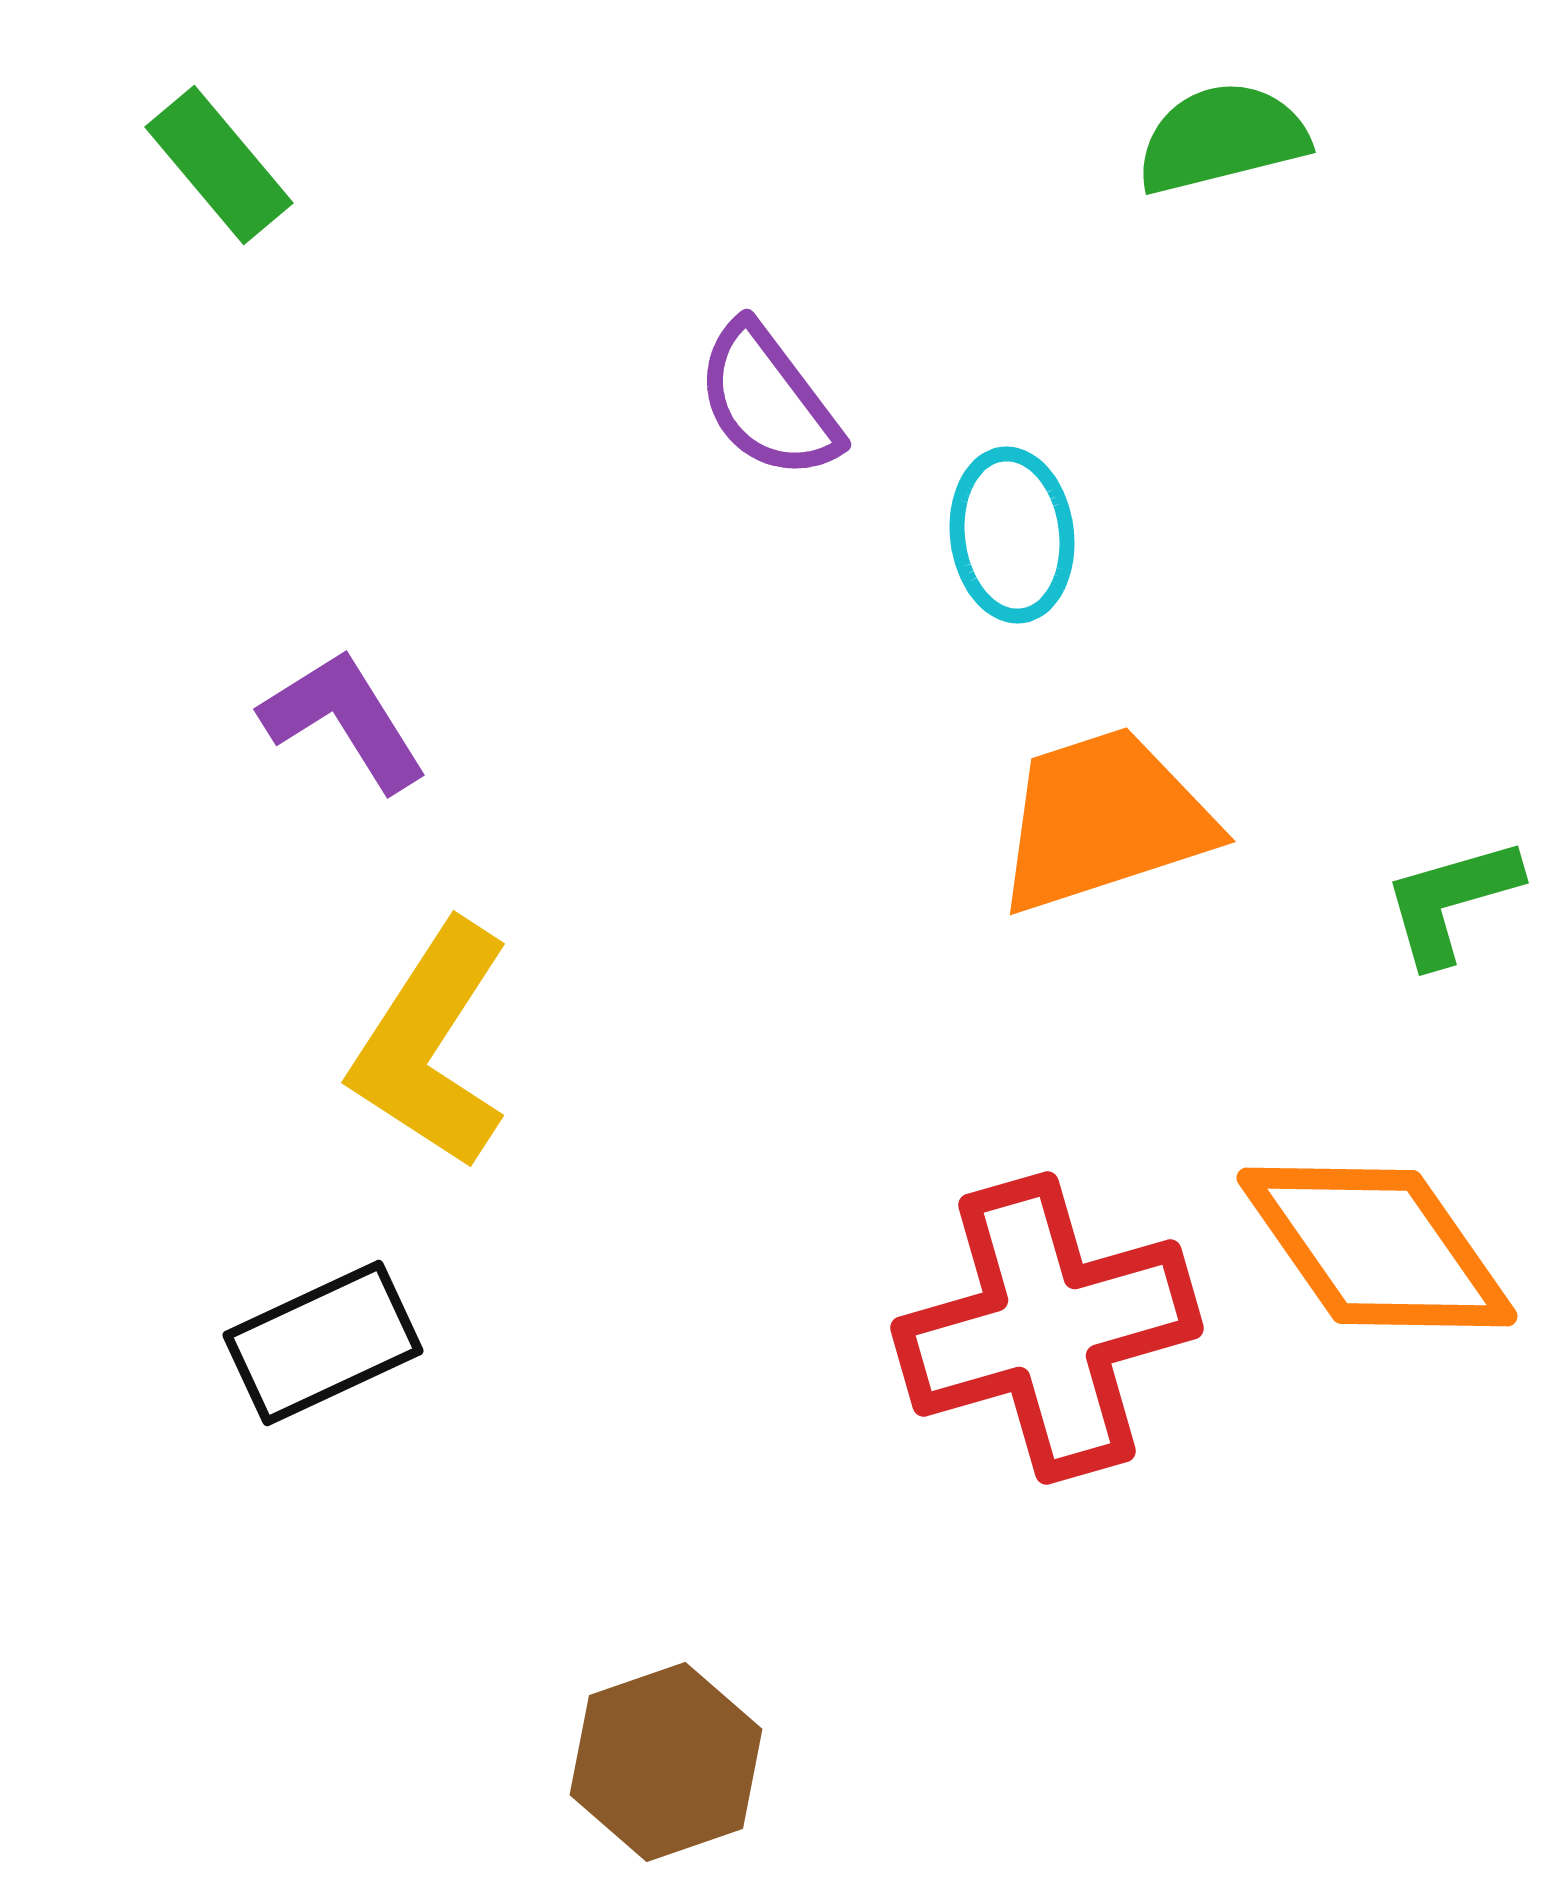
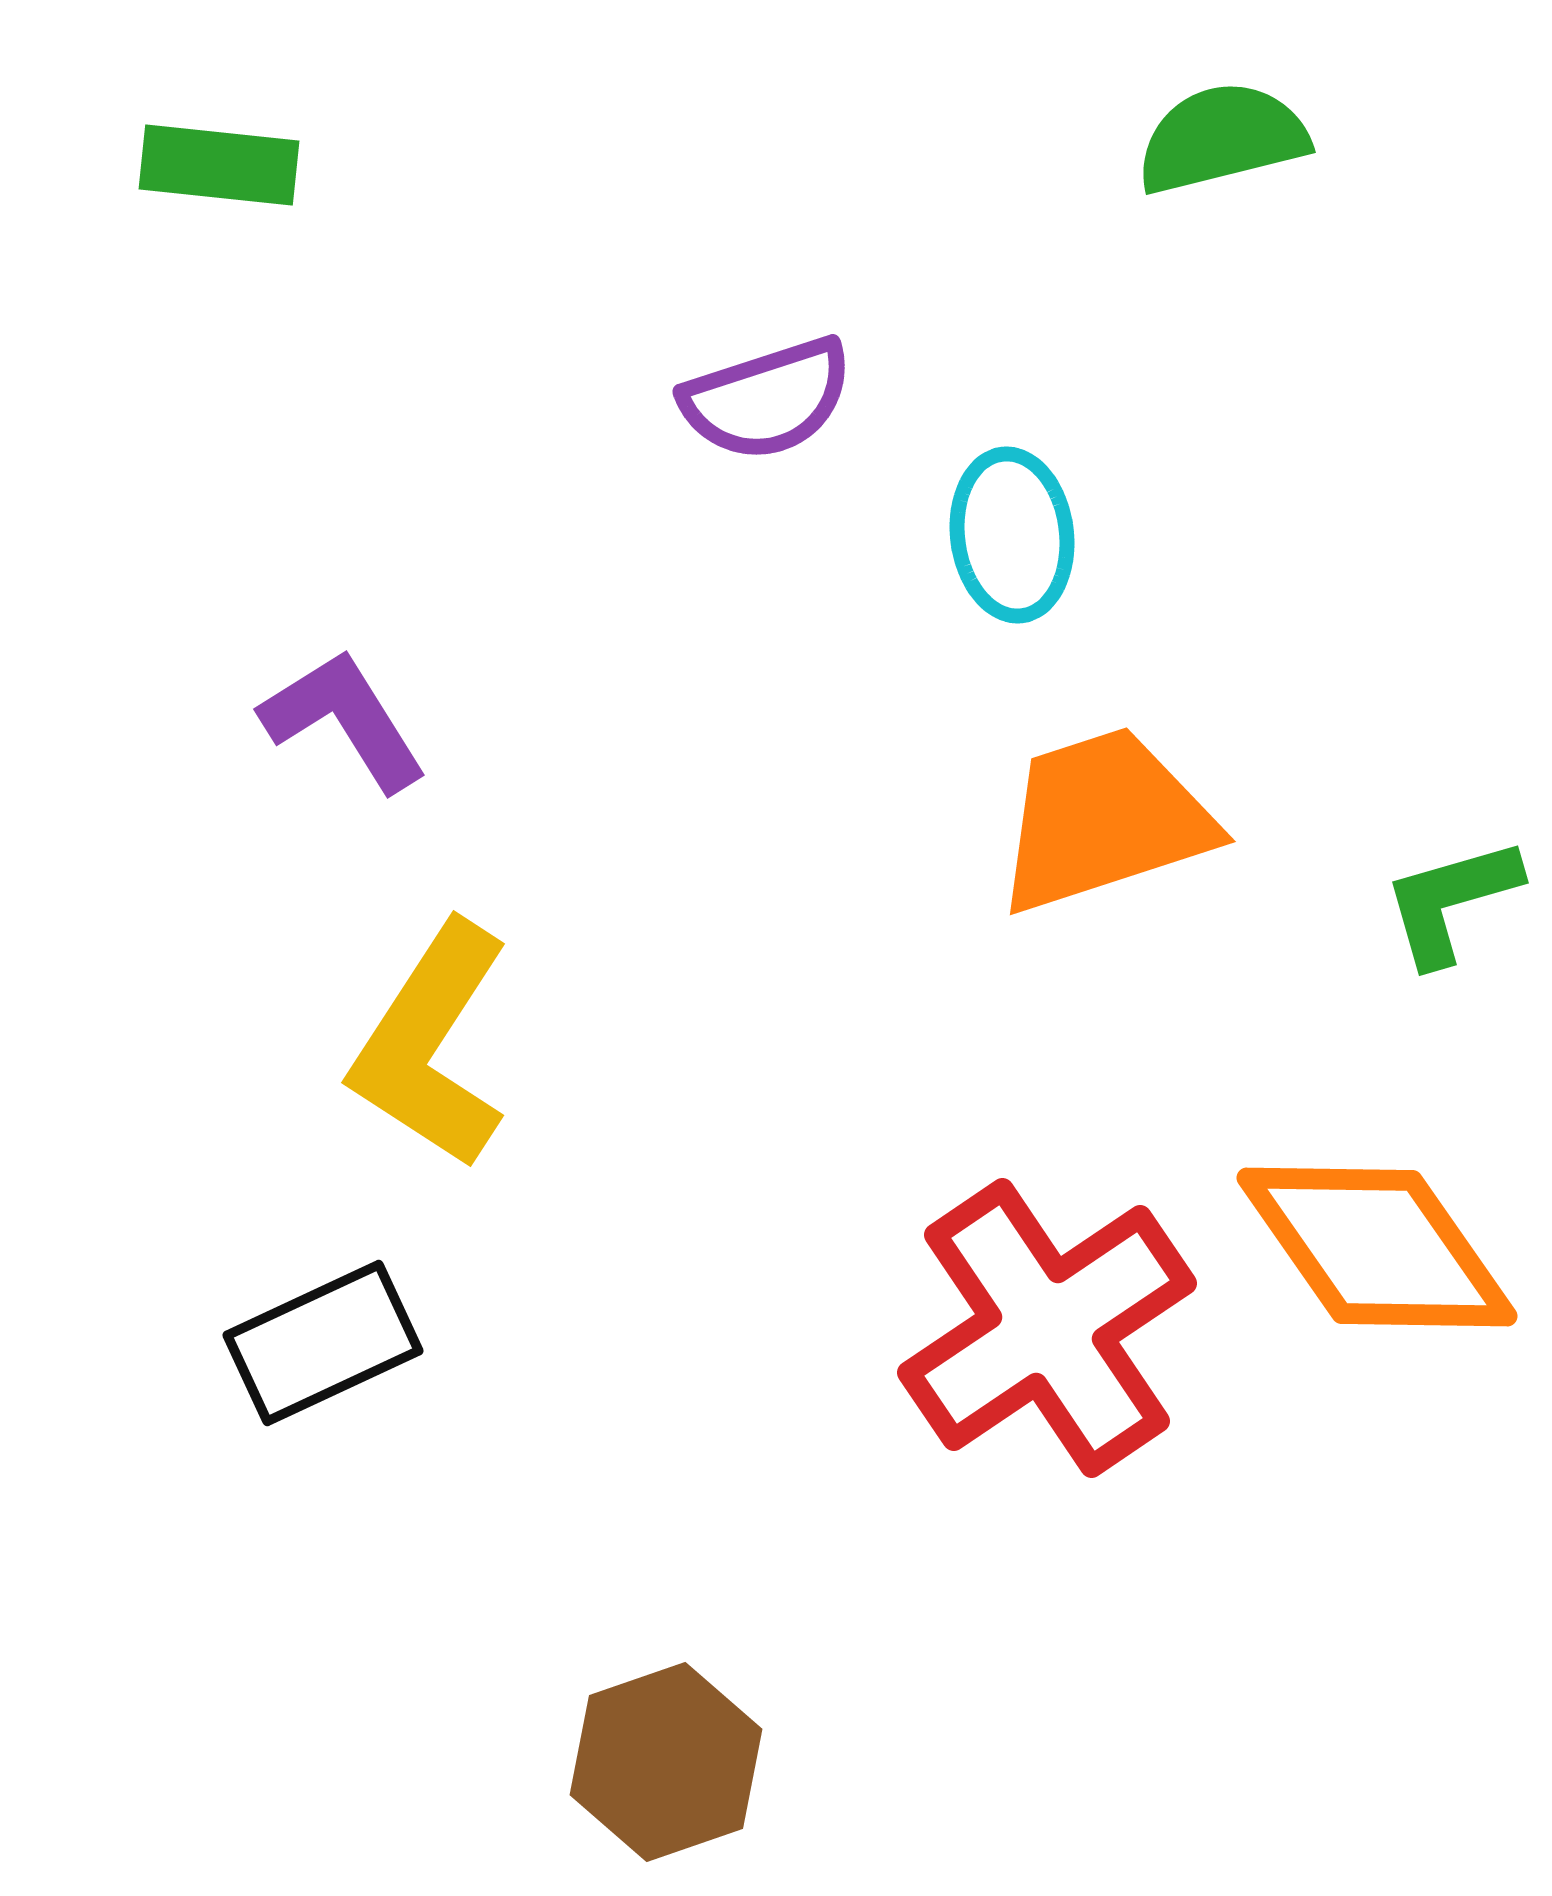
green rectangle: rotated 44 degrees counterclockwise
purple semicircle: moved 1 px left, 2 px up; rotated 71 degrees counterclockwise
red cross: rotated 18 degrees counterclockwise
